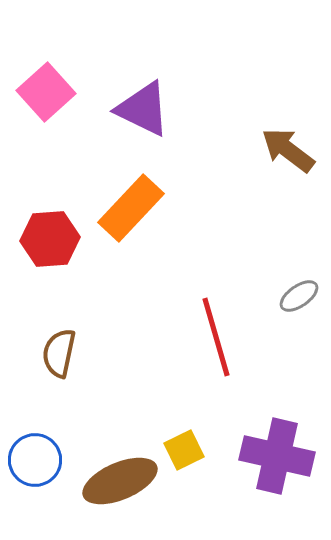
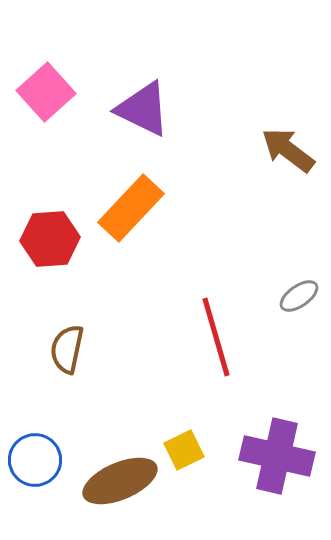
brown semicircle: moved 8 px right, 4 px up
